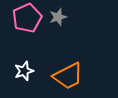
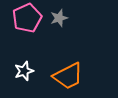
gray star: moved 1 px right, 1 px down
